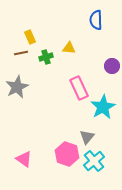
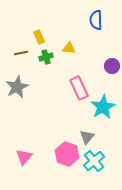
yellow rectangle: moved 9 px right
pink triangle: moved 2 px up; rotated 36 degrees clockwise
